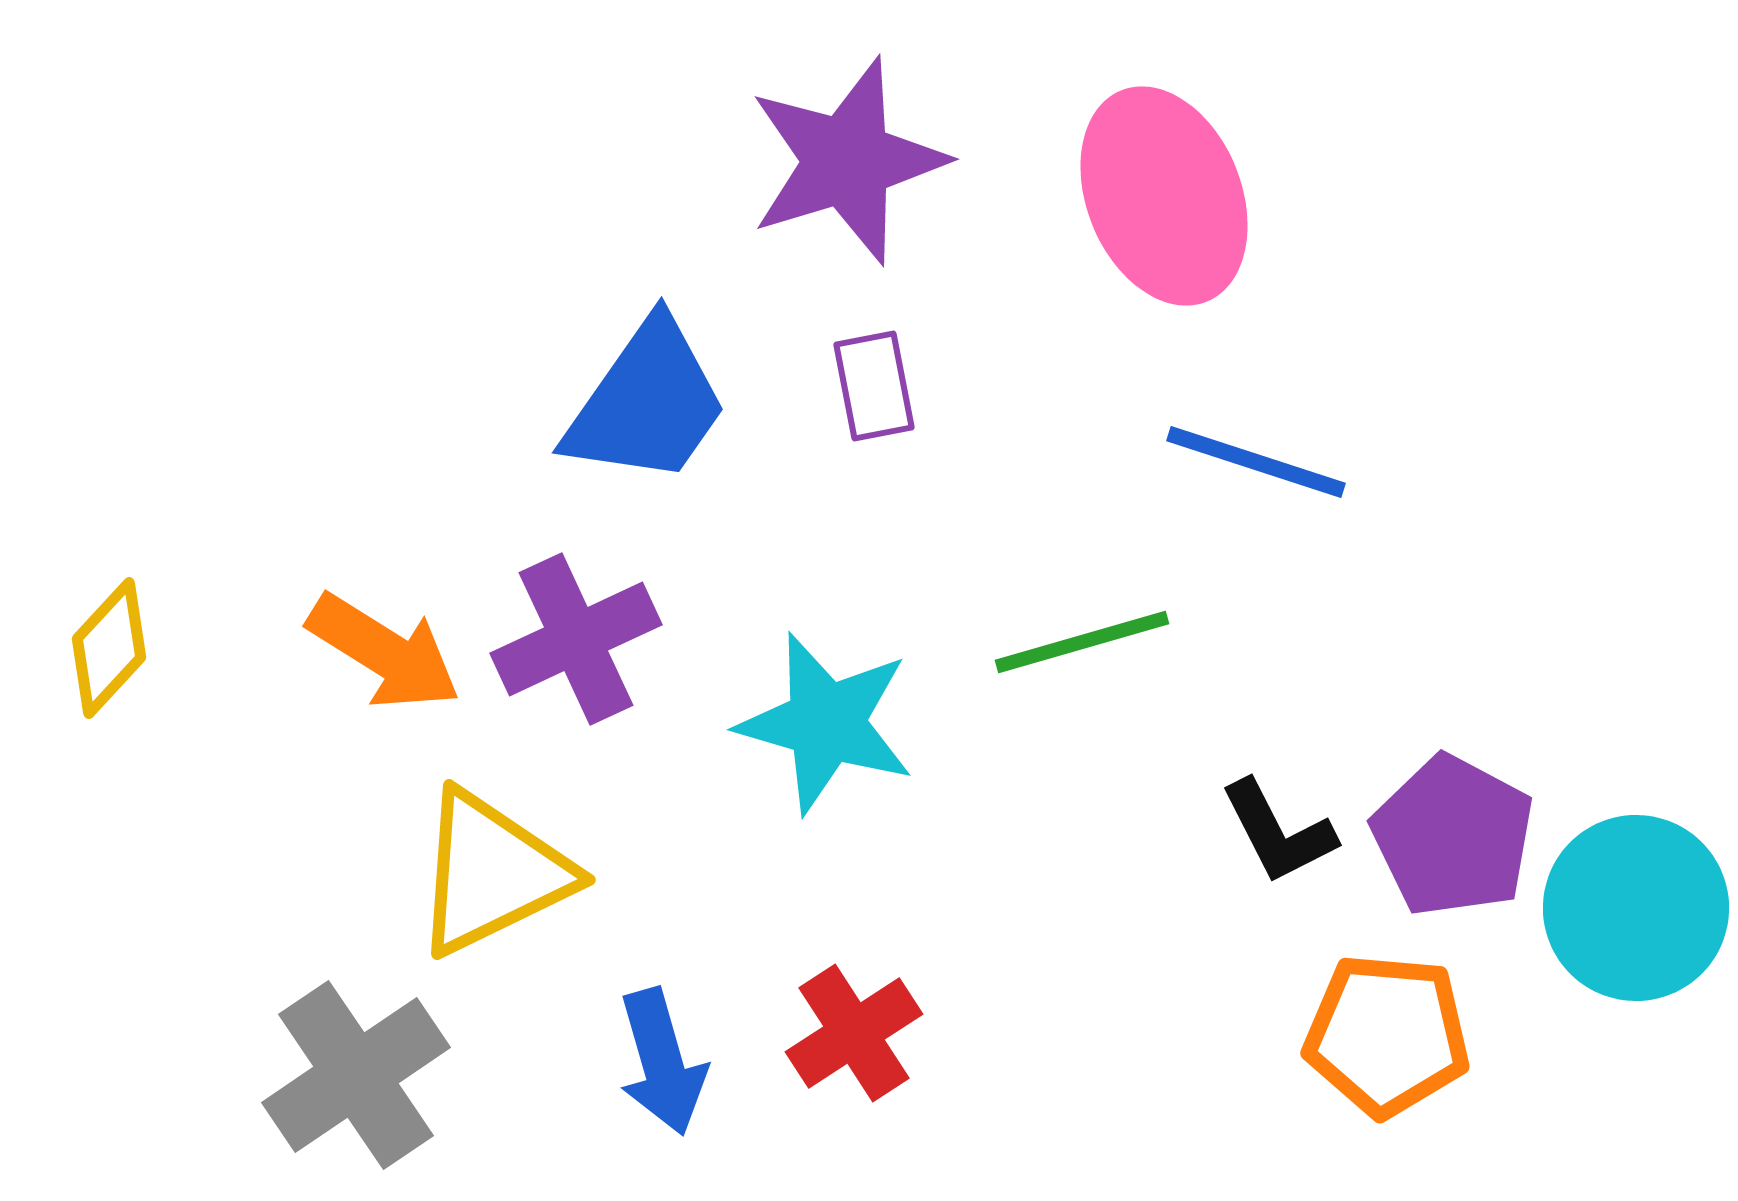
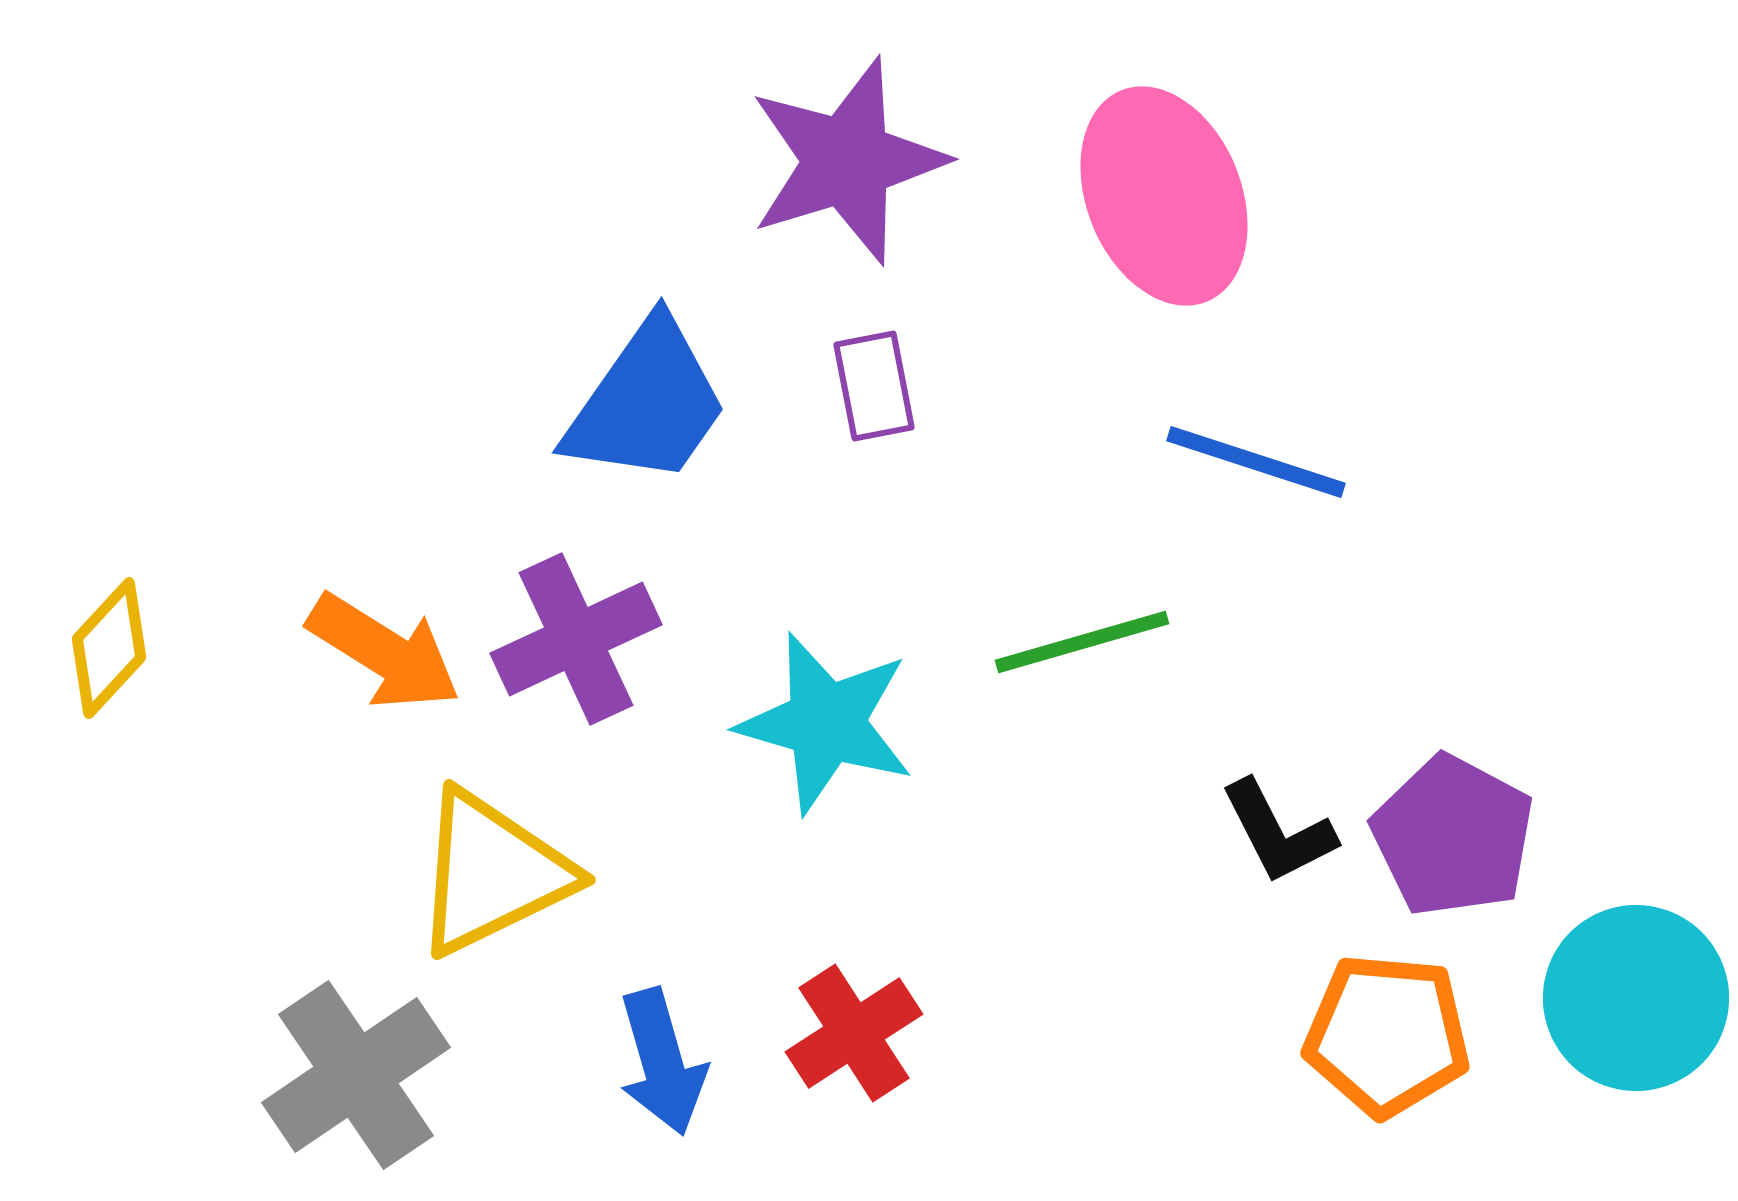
cyan circle: moved 90 px down
